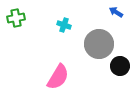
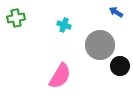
gray circle: moved 1 px right, 1 px down
pink semicircle: moved 2 px right, 1 px up
